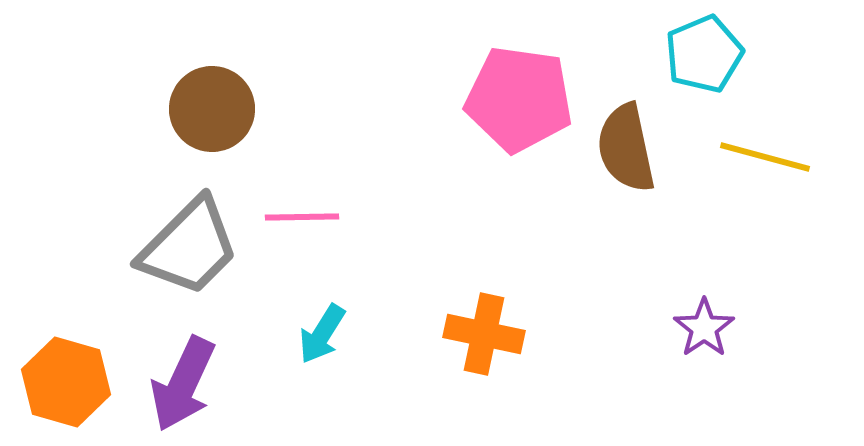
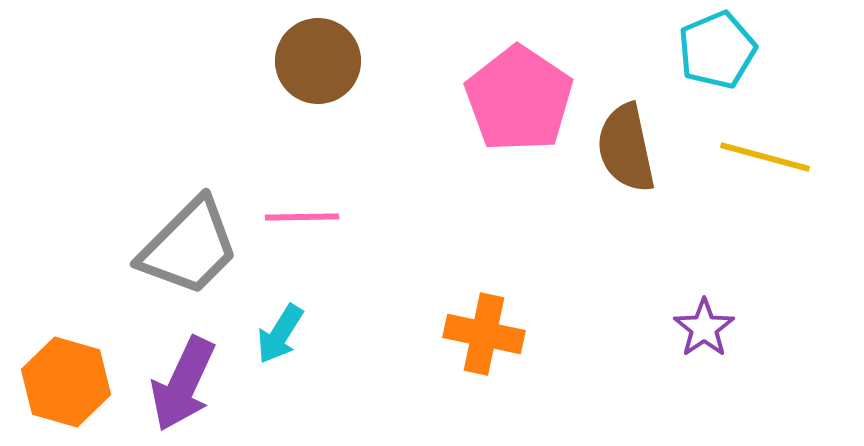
cyan pentagon: moved 13 px right, 4 px up
pink pentagon: rotated 26 degrees clockwise
brown circle: moved 106 px right, 48 px up
cyan arrow: moved 42 px left
